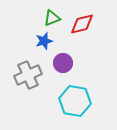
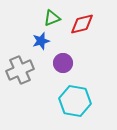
blue star: moved 3 px left
gray cross: moved 8 px left, 5 px up
